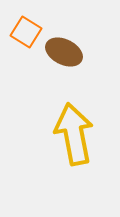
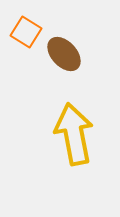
brown ellipse: moved 2 px down; rotated 21 degrees clockwise
